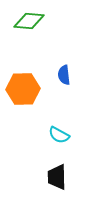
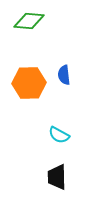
orange hexagon: moved 6 px right, 6 px up
